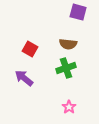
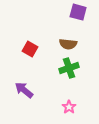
green cross: moved 3 px right
purple arrow: moved 12 px down
